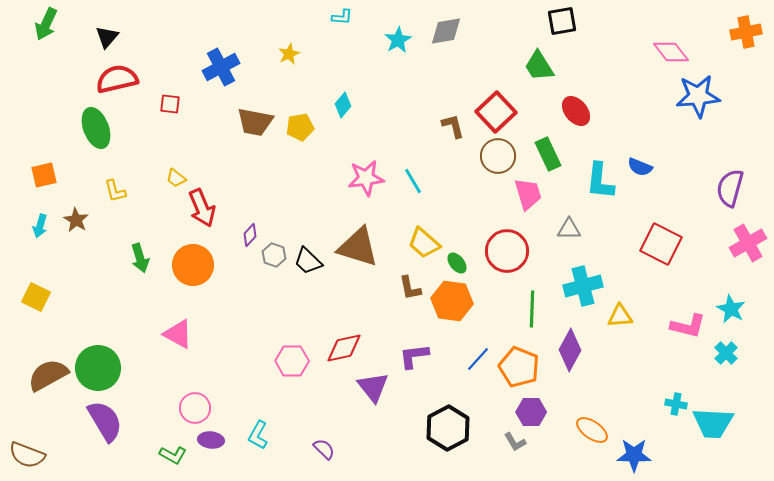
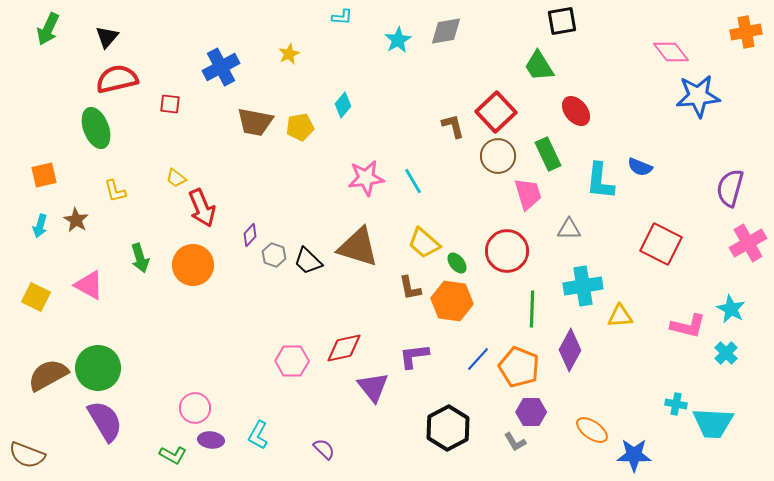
green arrow at (46, 24): moved 2 px right, 5 px down
cyan cross at (583, 286): rotated 6 degrees clockwise
pink triangle at (178, 334): moved 89 px left, 49 px up
